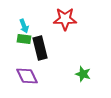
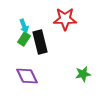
green rectangle: rotated 64 degrees counterclockwise
black rectangle: moved 6 px up
green star: rotated 28 degrees counterclockwise
